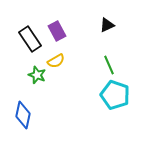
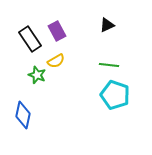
green line: rotated 60 degrees counterclockwise
